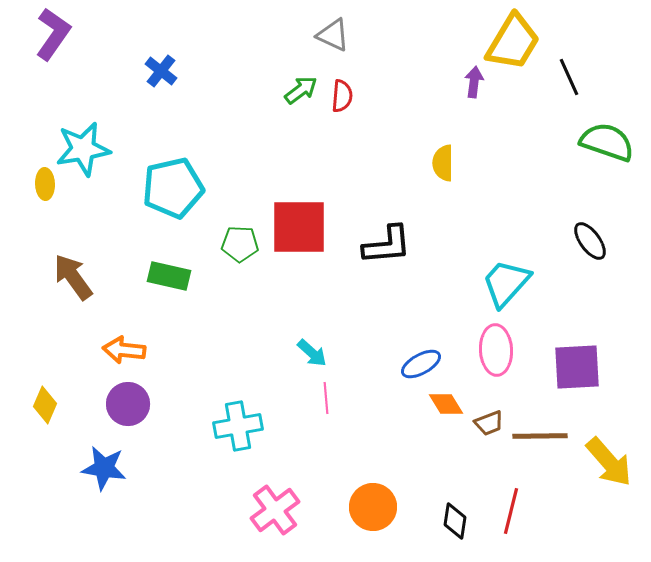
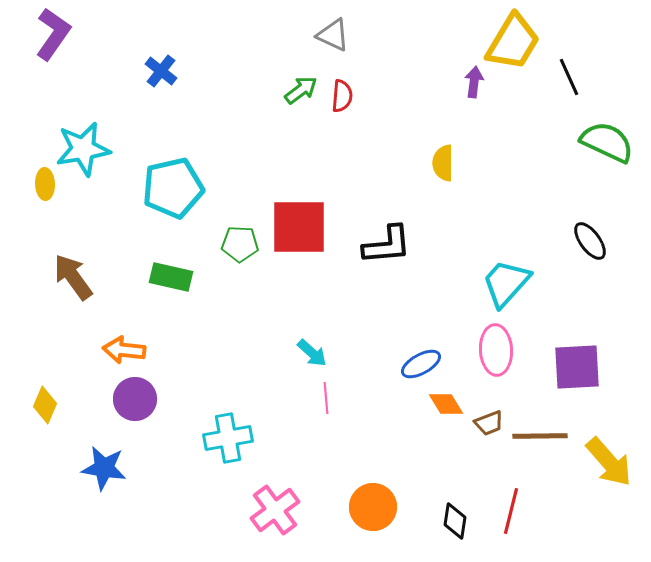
green semicircle: rotated 6 degrees clockwise
green rectangle: moved 2 px right, 1 px down
purple circle: moved 7 px right, 5 px up
cyan cross: moved 10 px left, 12 px down
